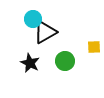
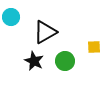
cyan circle: moved 22 px left, 2 px up
black star: moved 4 px right, 2 px up
